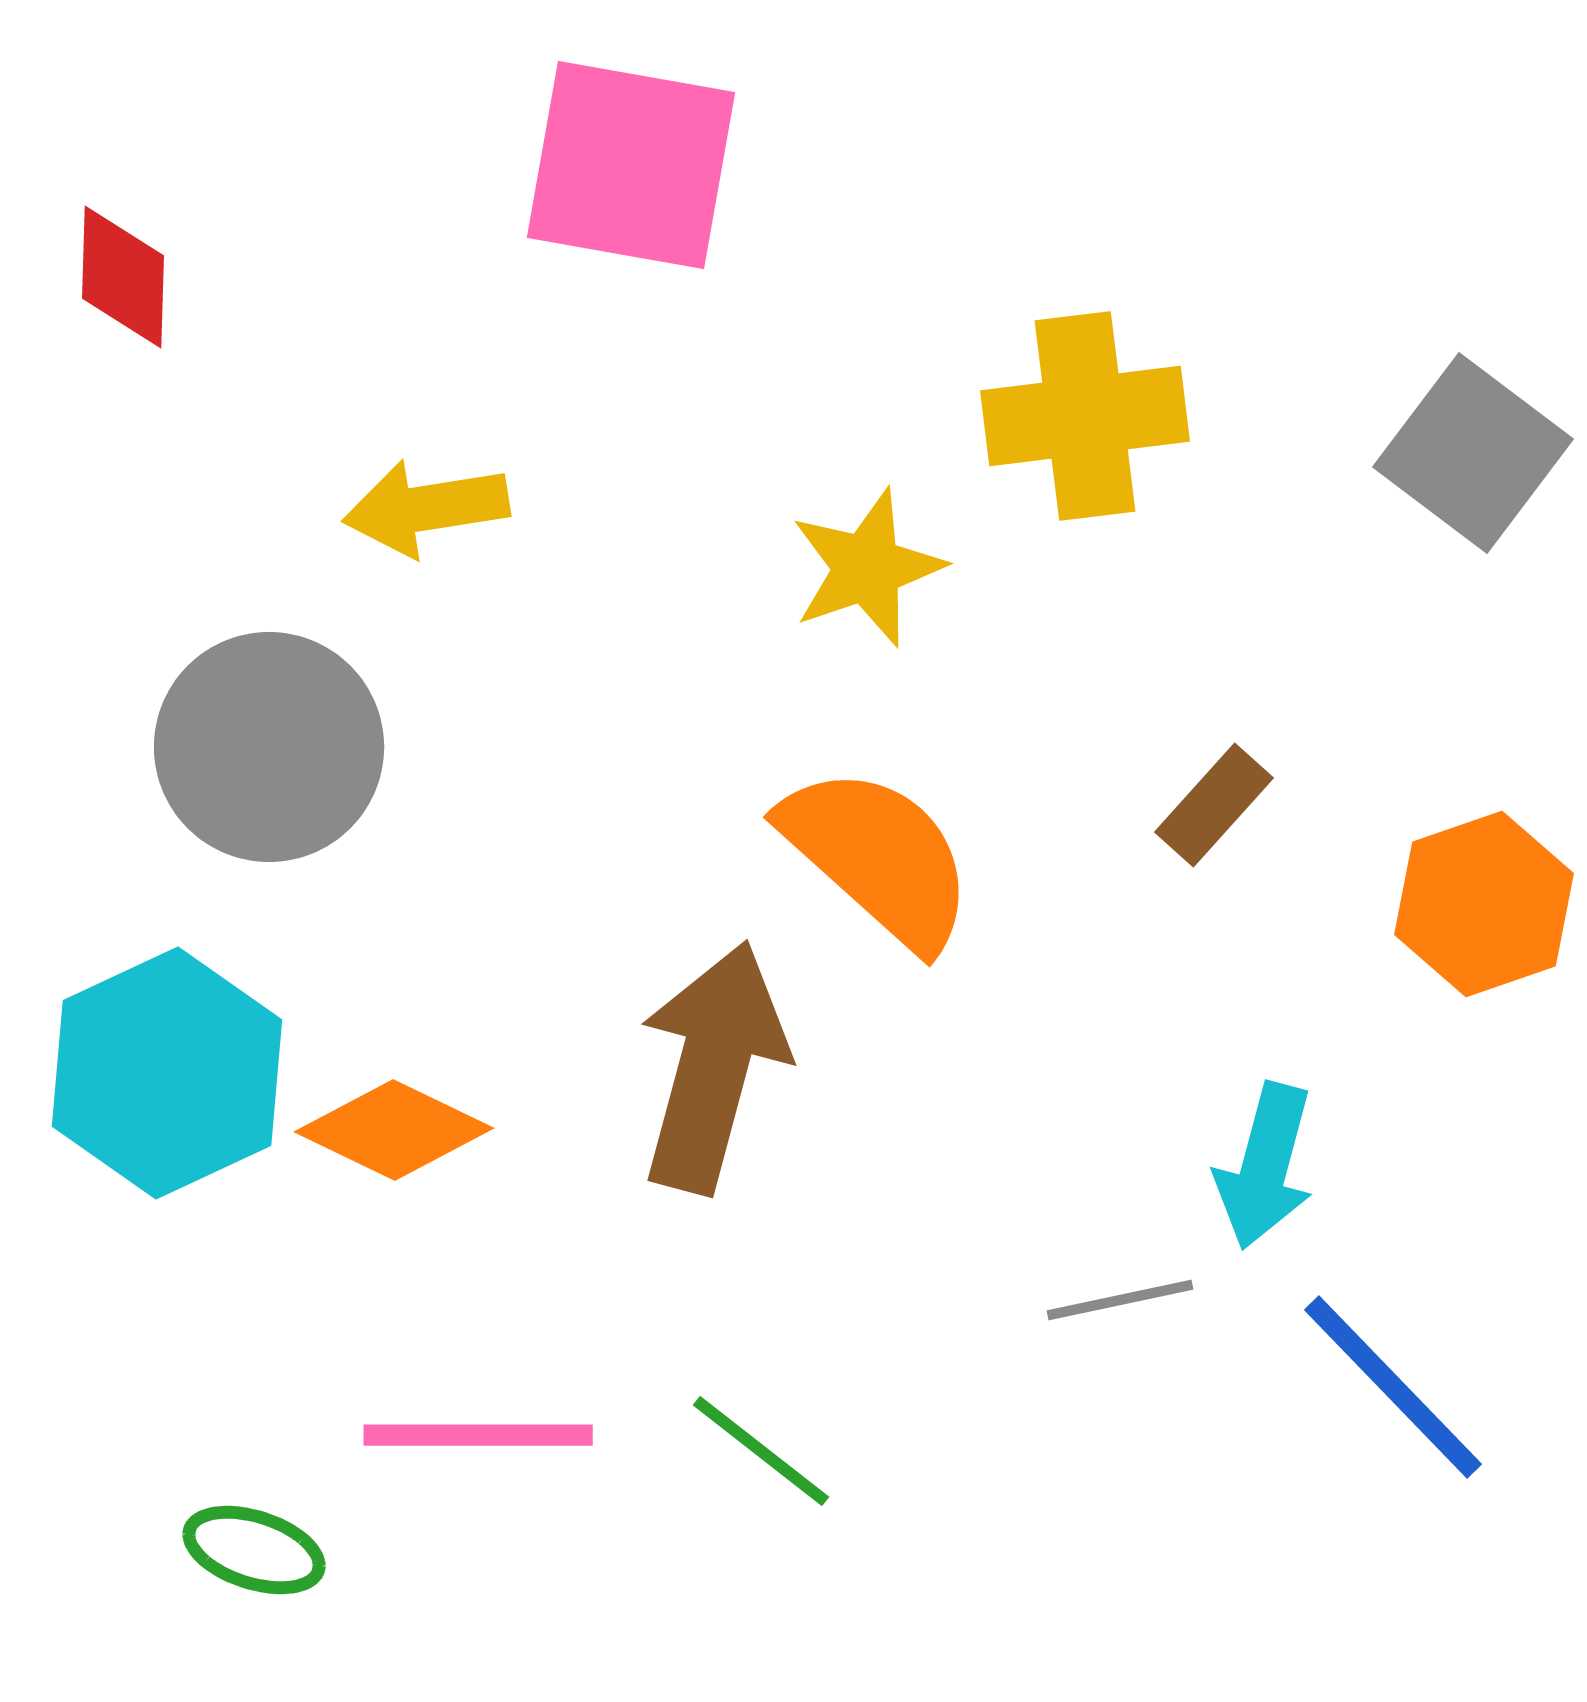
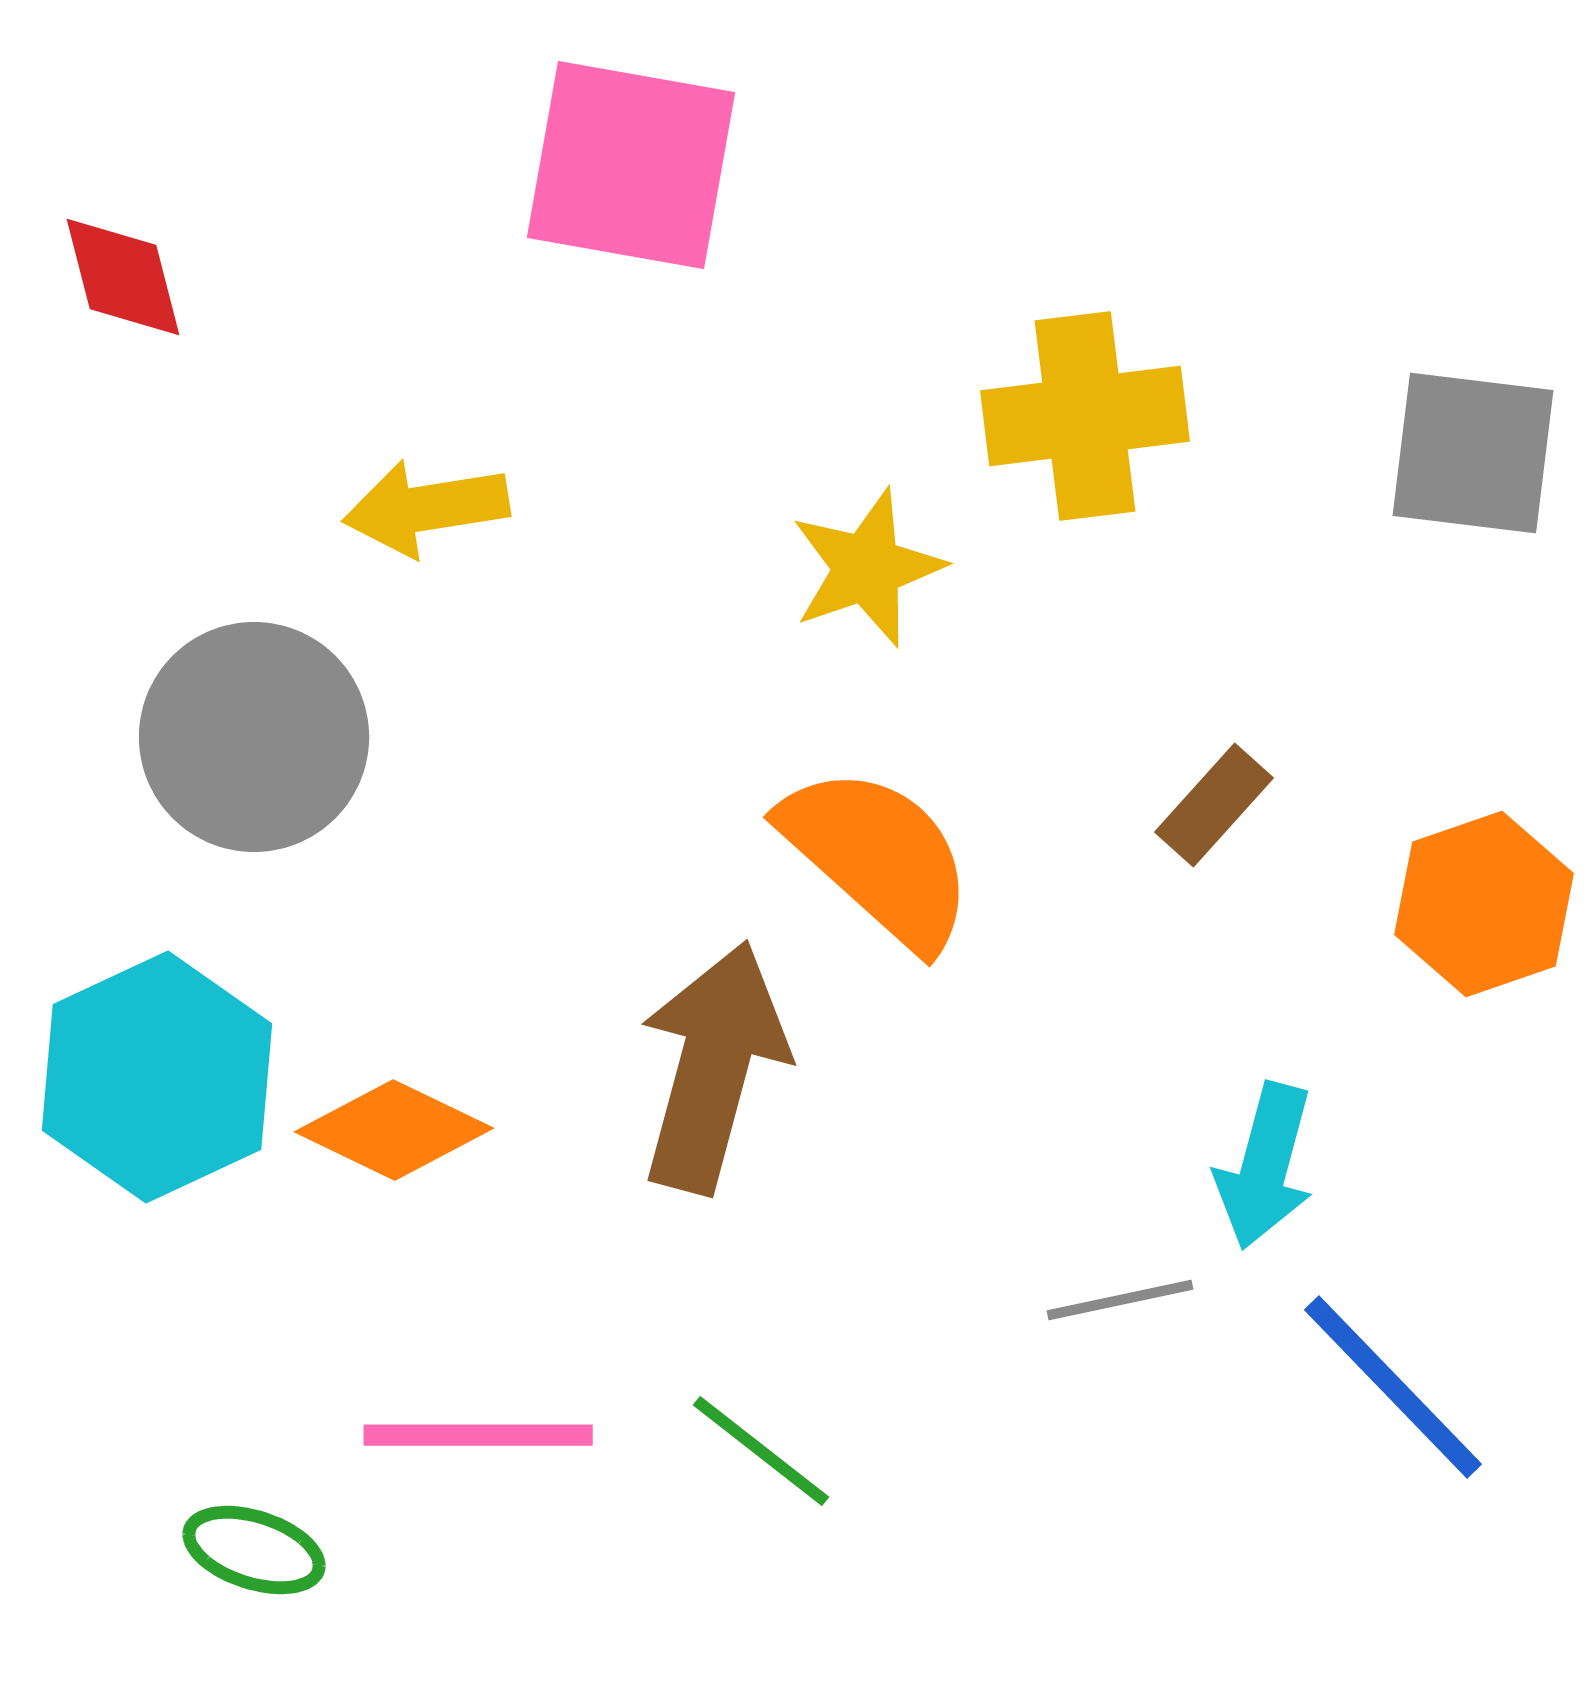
red diamond: rotated 16 degrees counterclockwise
gray square: rotated 30 degrees counterclockwise
gray circle: moved 15 px left, 10 px up
cyan hexagon: moved 10 px left, 4 px down
